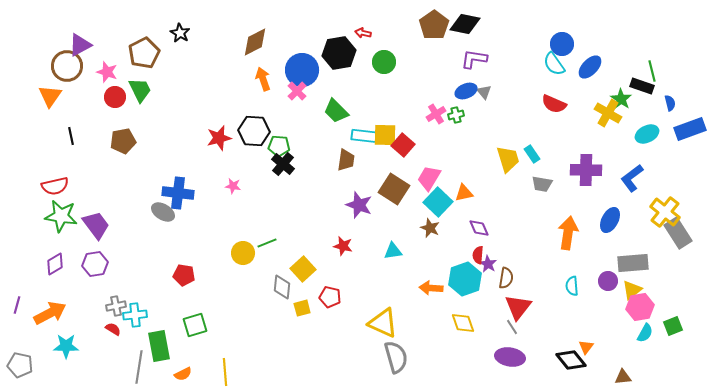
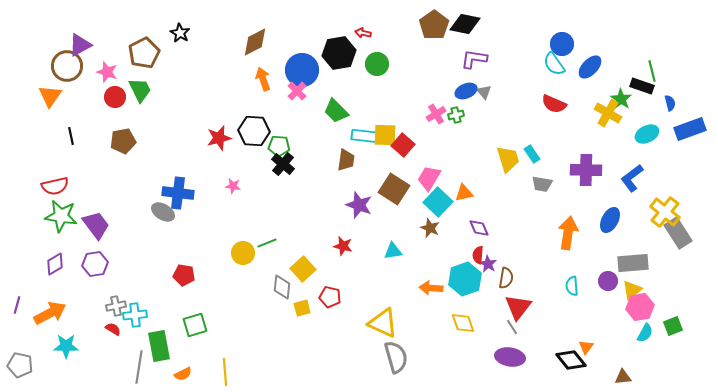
green circle at (384, 62): moved 7 px left, 2 px down
